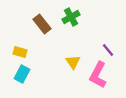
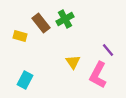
green cross: moved 6 px left, 2 px down
brown rectangle: moved 1 px left, 1 px up
yellow rectangle: moved 16 px up
cyan rectangle: moved 3 px right, 6 px down
